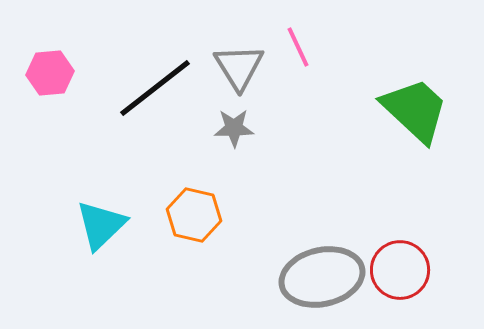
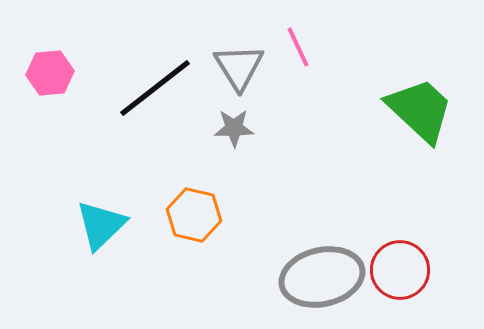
green trapezoid: moved 5 px right
